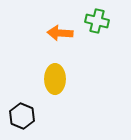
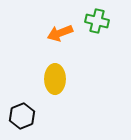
orange arrow: rotated 25 degrees counterclockwise
black hexagon: rotated 15 degrees clockwise
